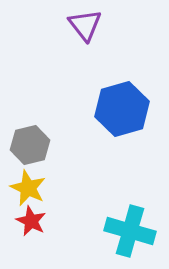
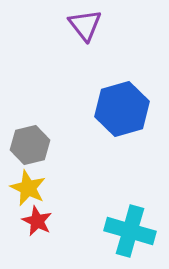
red star: moved 6 px right
